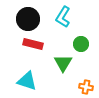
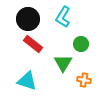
red rectangle: rotated 24 degrees clockwise
orange cross: moved 2 px left, 7 px up
